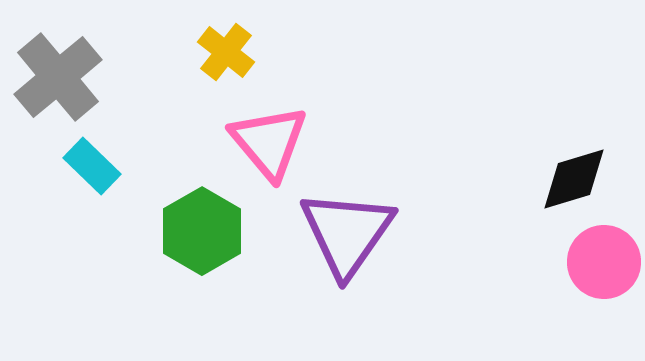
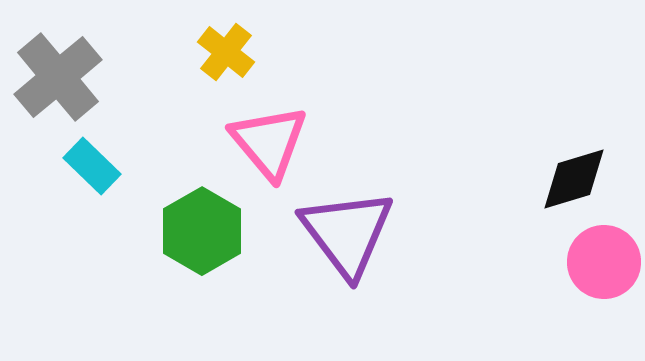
purple triangle: rotated 12 degrees counterclockwise
